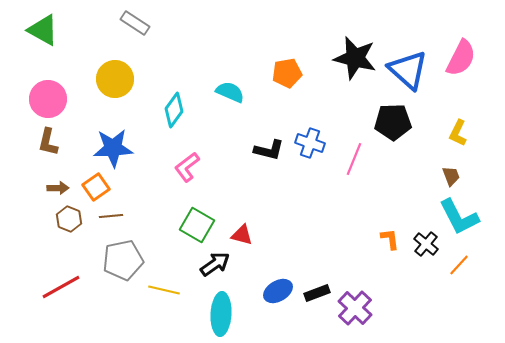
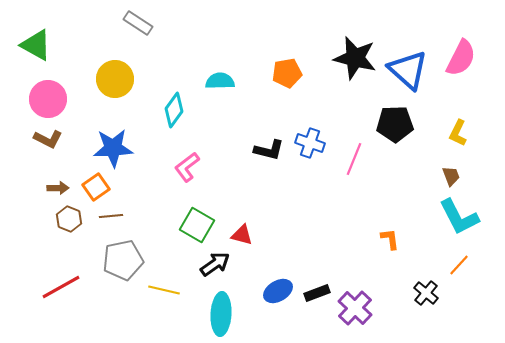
gray rectangle: moved 3 px right
green triangle: moved 7 px left, 15 px down
cyan semicircle: moved 10 px left, 11 px up; rotated 24 degrees counterclockwise
black pentagon: moved 2 px right, 2 px down
brown L-shape: moved 3 px up; rotated 76 degrees counterclockwise
black cross: moved 49 px down
